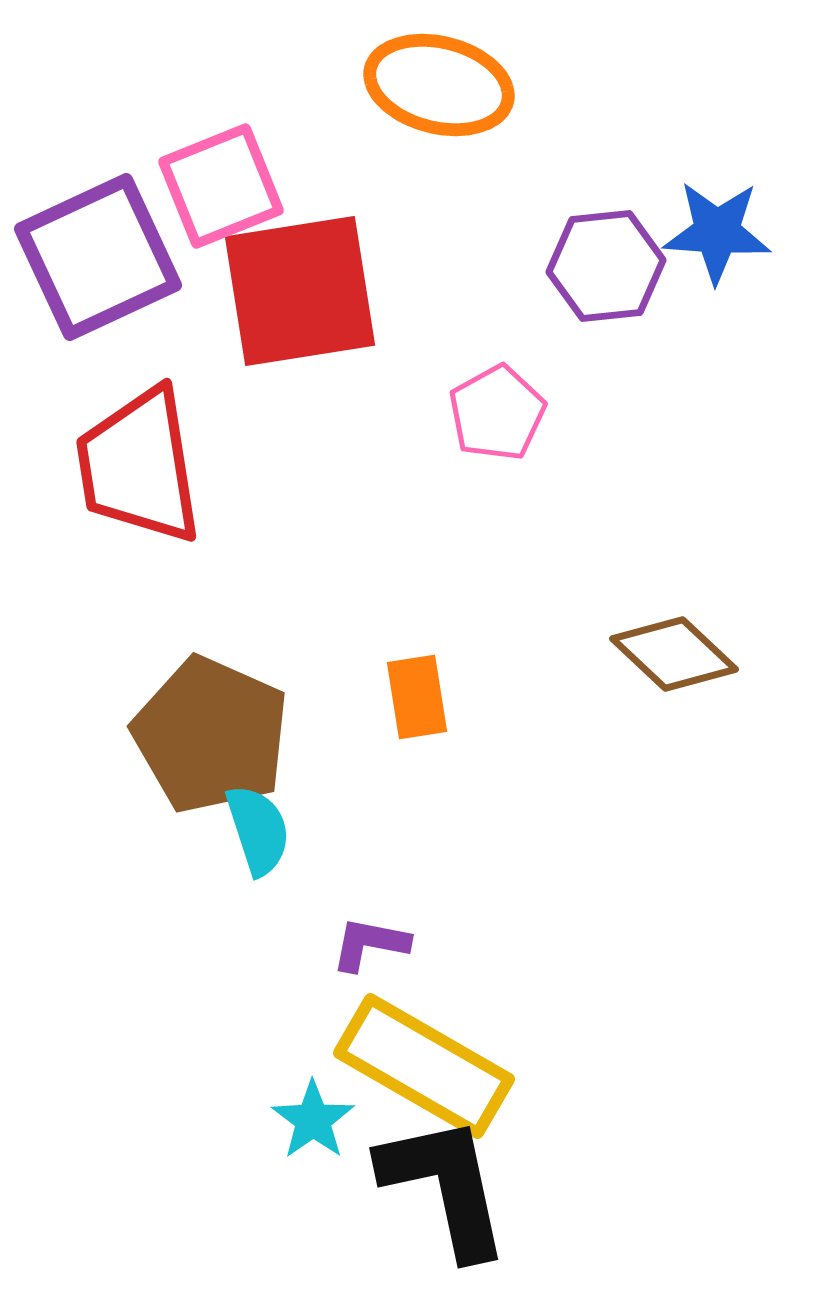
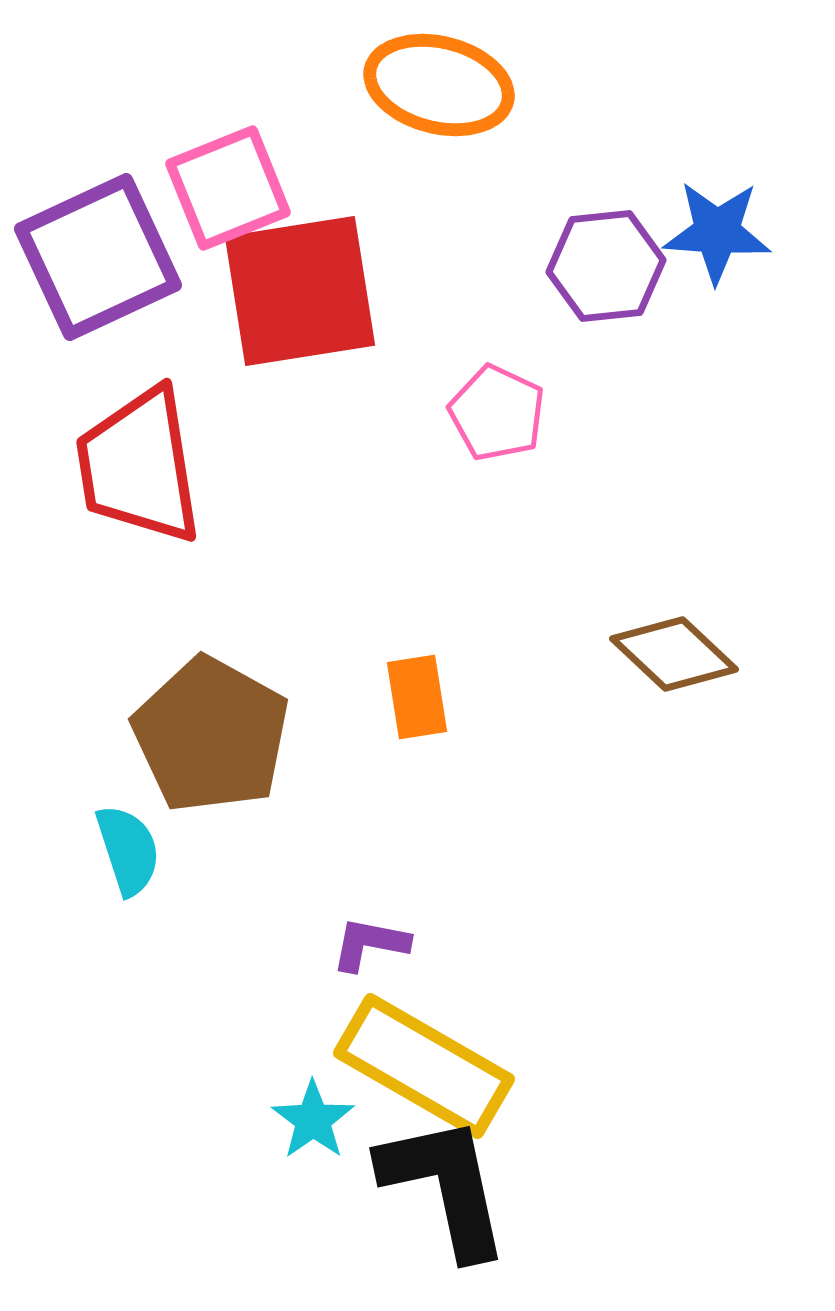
pink square: moved 7 px right, 2 px down
pink pentagon: rotated 18 degrees counterclockwise
brown pentagon: rotated 5 degrees clockwise
cyan semicircle: moved 130 px left, 20 px down
